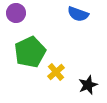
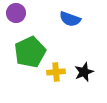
blue semicircle: moved 8 px left, 5 px down
yellow cross: rotated 36 degrees clockwise
black star: moved 4 px left, 13 px up
